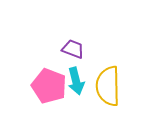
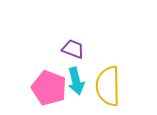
pink pentagon: moved 2 px down
